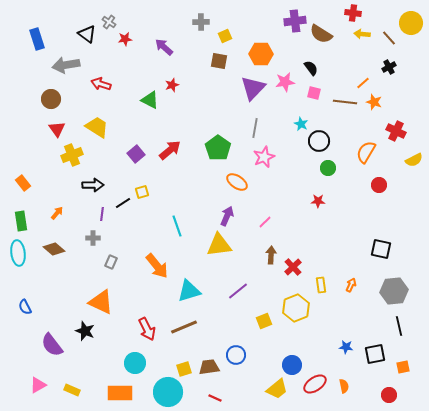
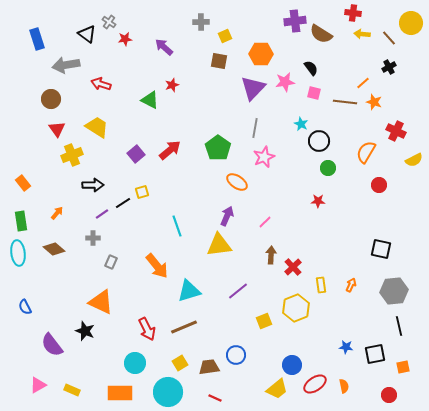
purple line at (102, 214): rotated 48 degrees clockwise
yellow square at (184, 369): moved 4 px left, 6 px up; rotated 14 degrees counterclockwise
